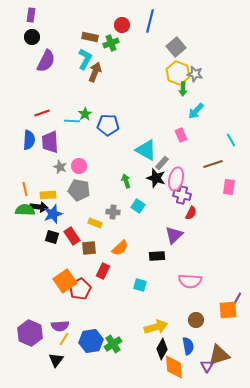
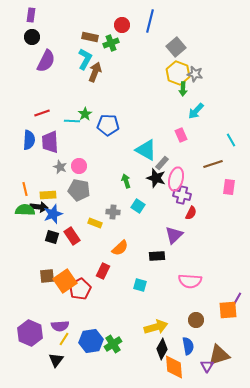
brown square at (89, 248): moved 42 px left, 28 px down
